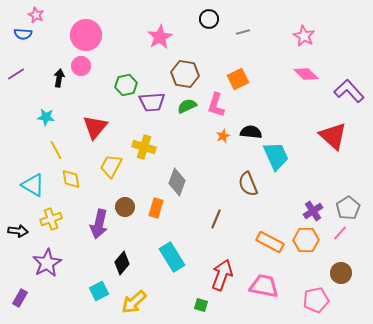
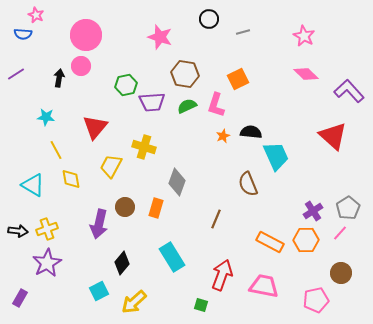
pink star at (160, 37): rotated 25 degrees counterclockwise
yellow cross at (51, 219): moved 4 px left, 10 px down
